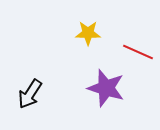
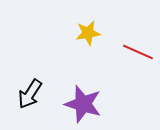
yellow star: rotated 10 degrees counterclockwise
purple star: moved 23 px left, 16 px down
